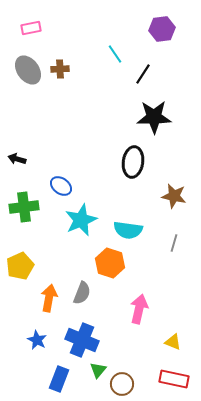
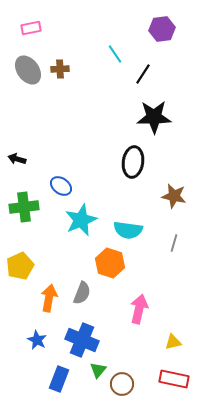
yellow triangle: rotated 36 degrees counterclockwise
